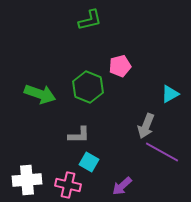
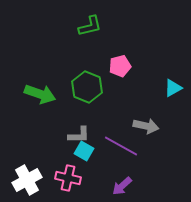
green L-shape: moved 6 px down
green hexagon: moved 1 px left
cyan triangle: moved 3 px right, 6 px up
gray arrow: rotated 100 degrees counterclockwise
purple line: moved 41 px left, 6 px up
cyan square: moved 5 px left, 11 px up
white cross: rotated 24 degrees counterclockwise
pink cross: moved 7 px up
